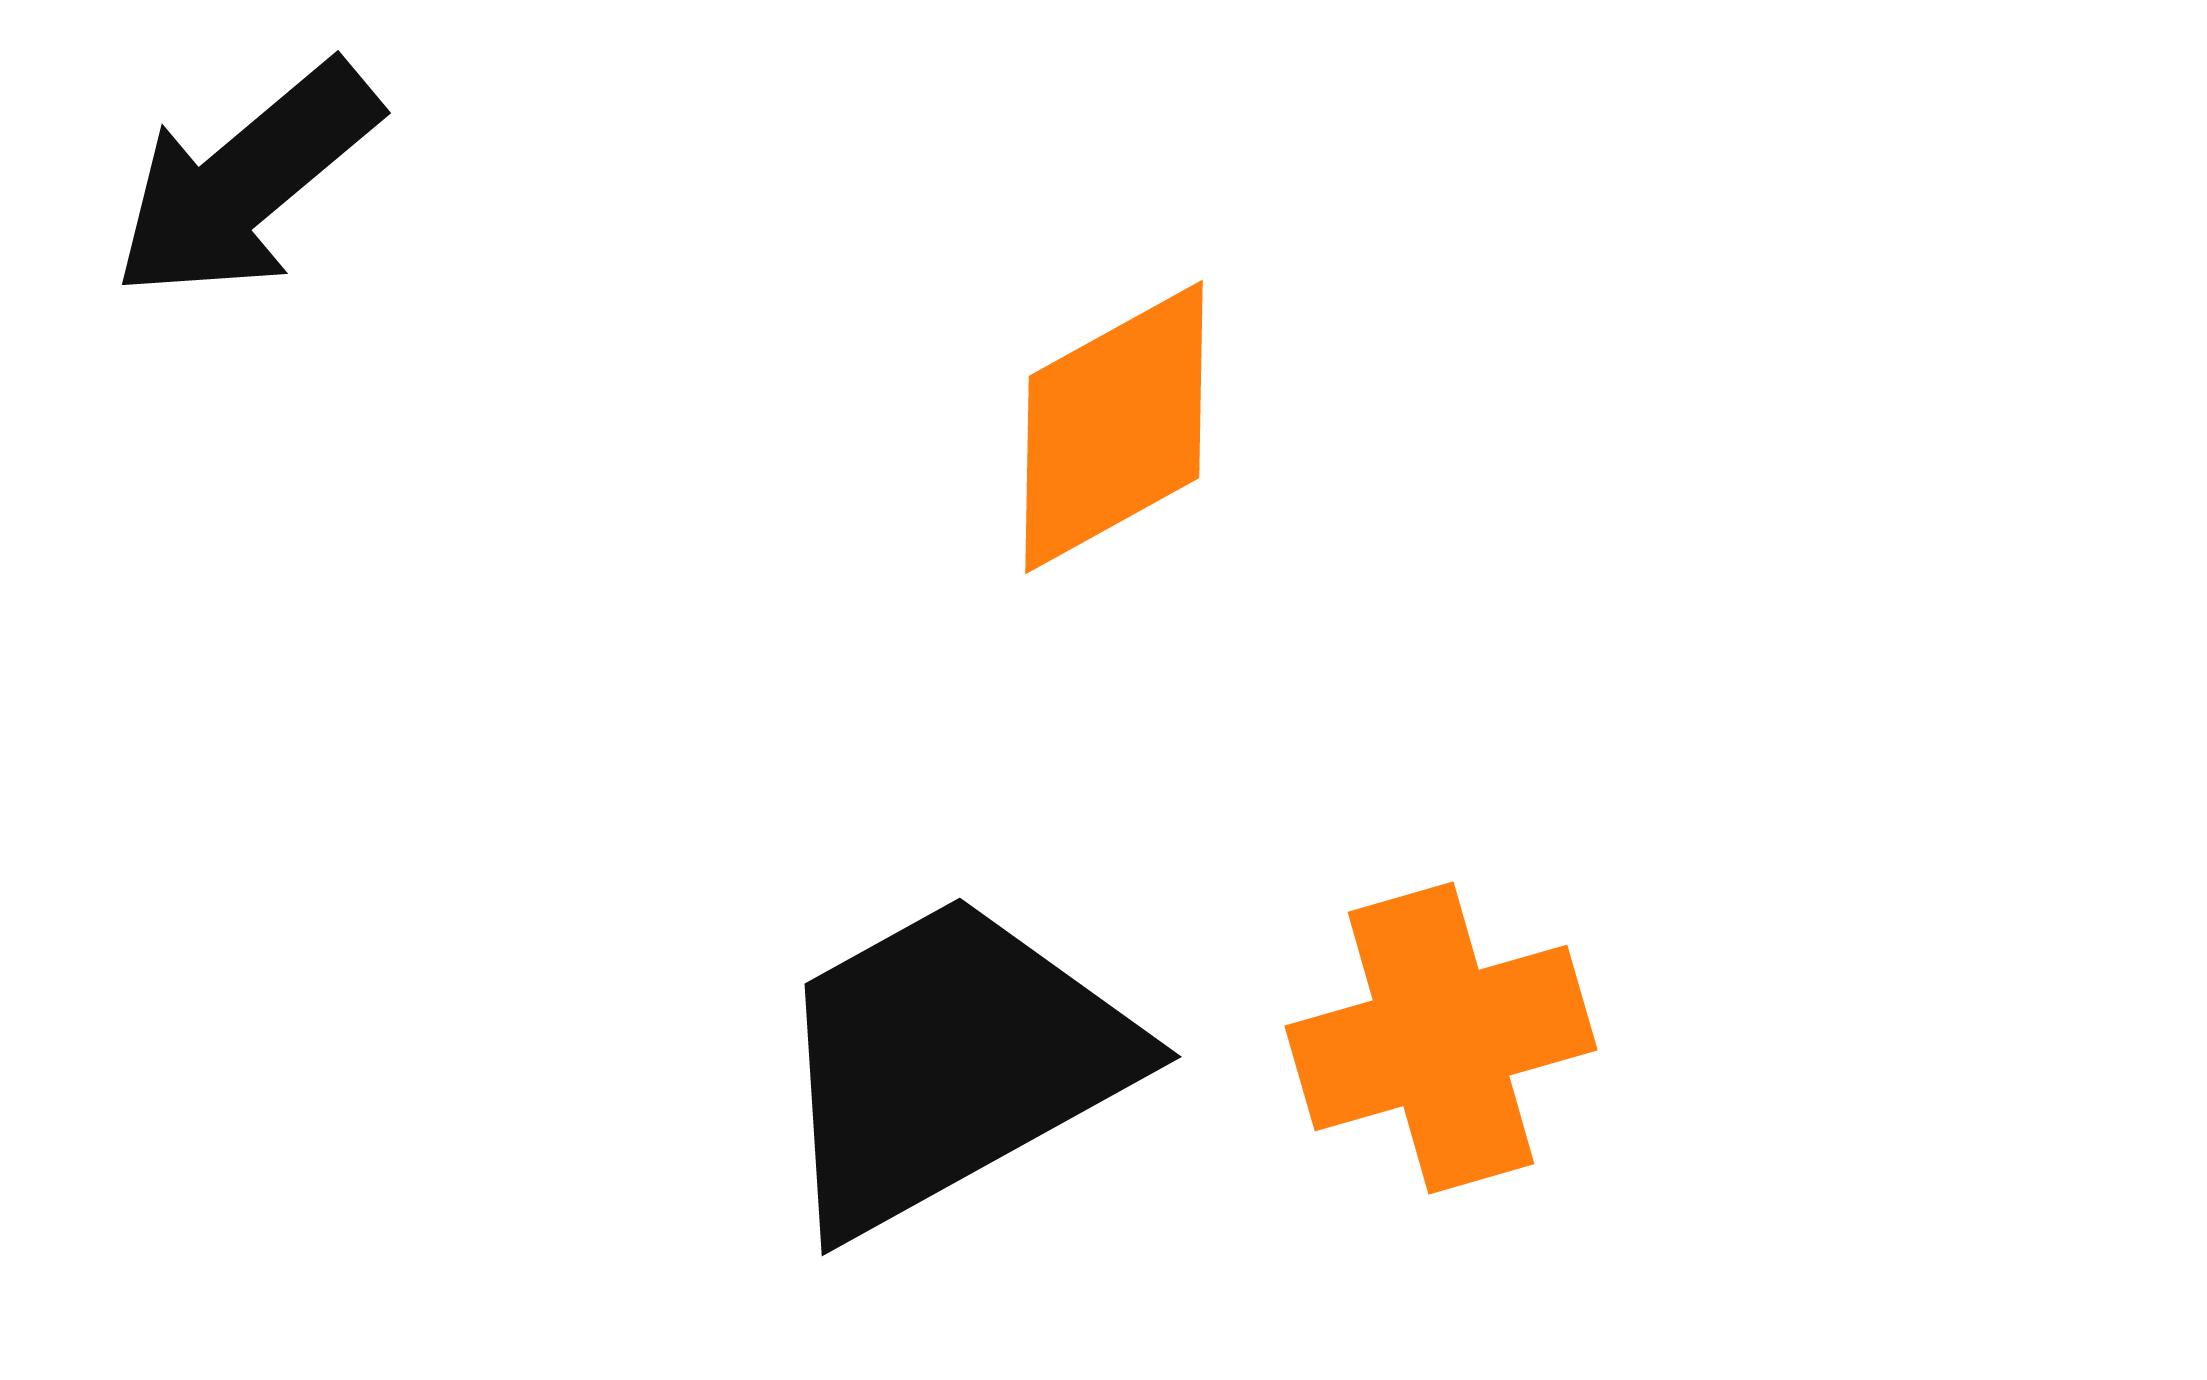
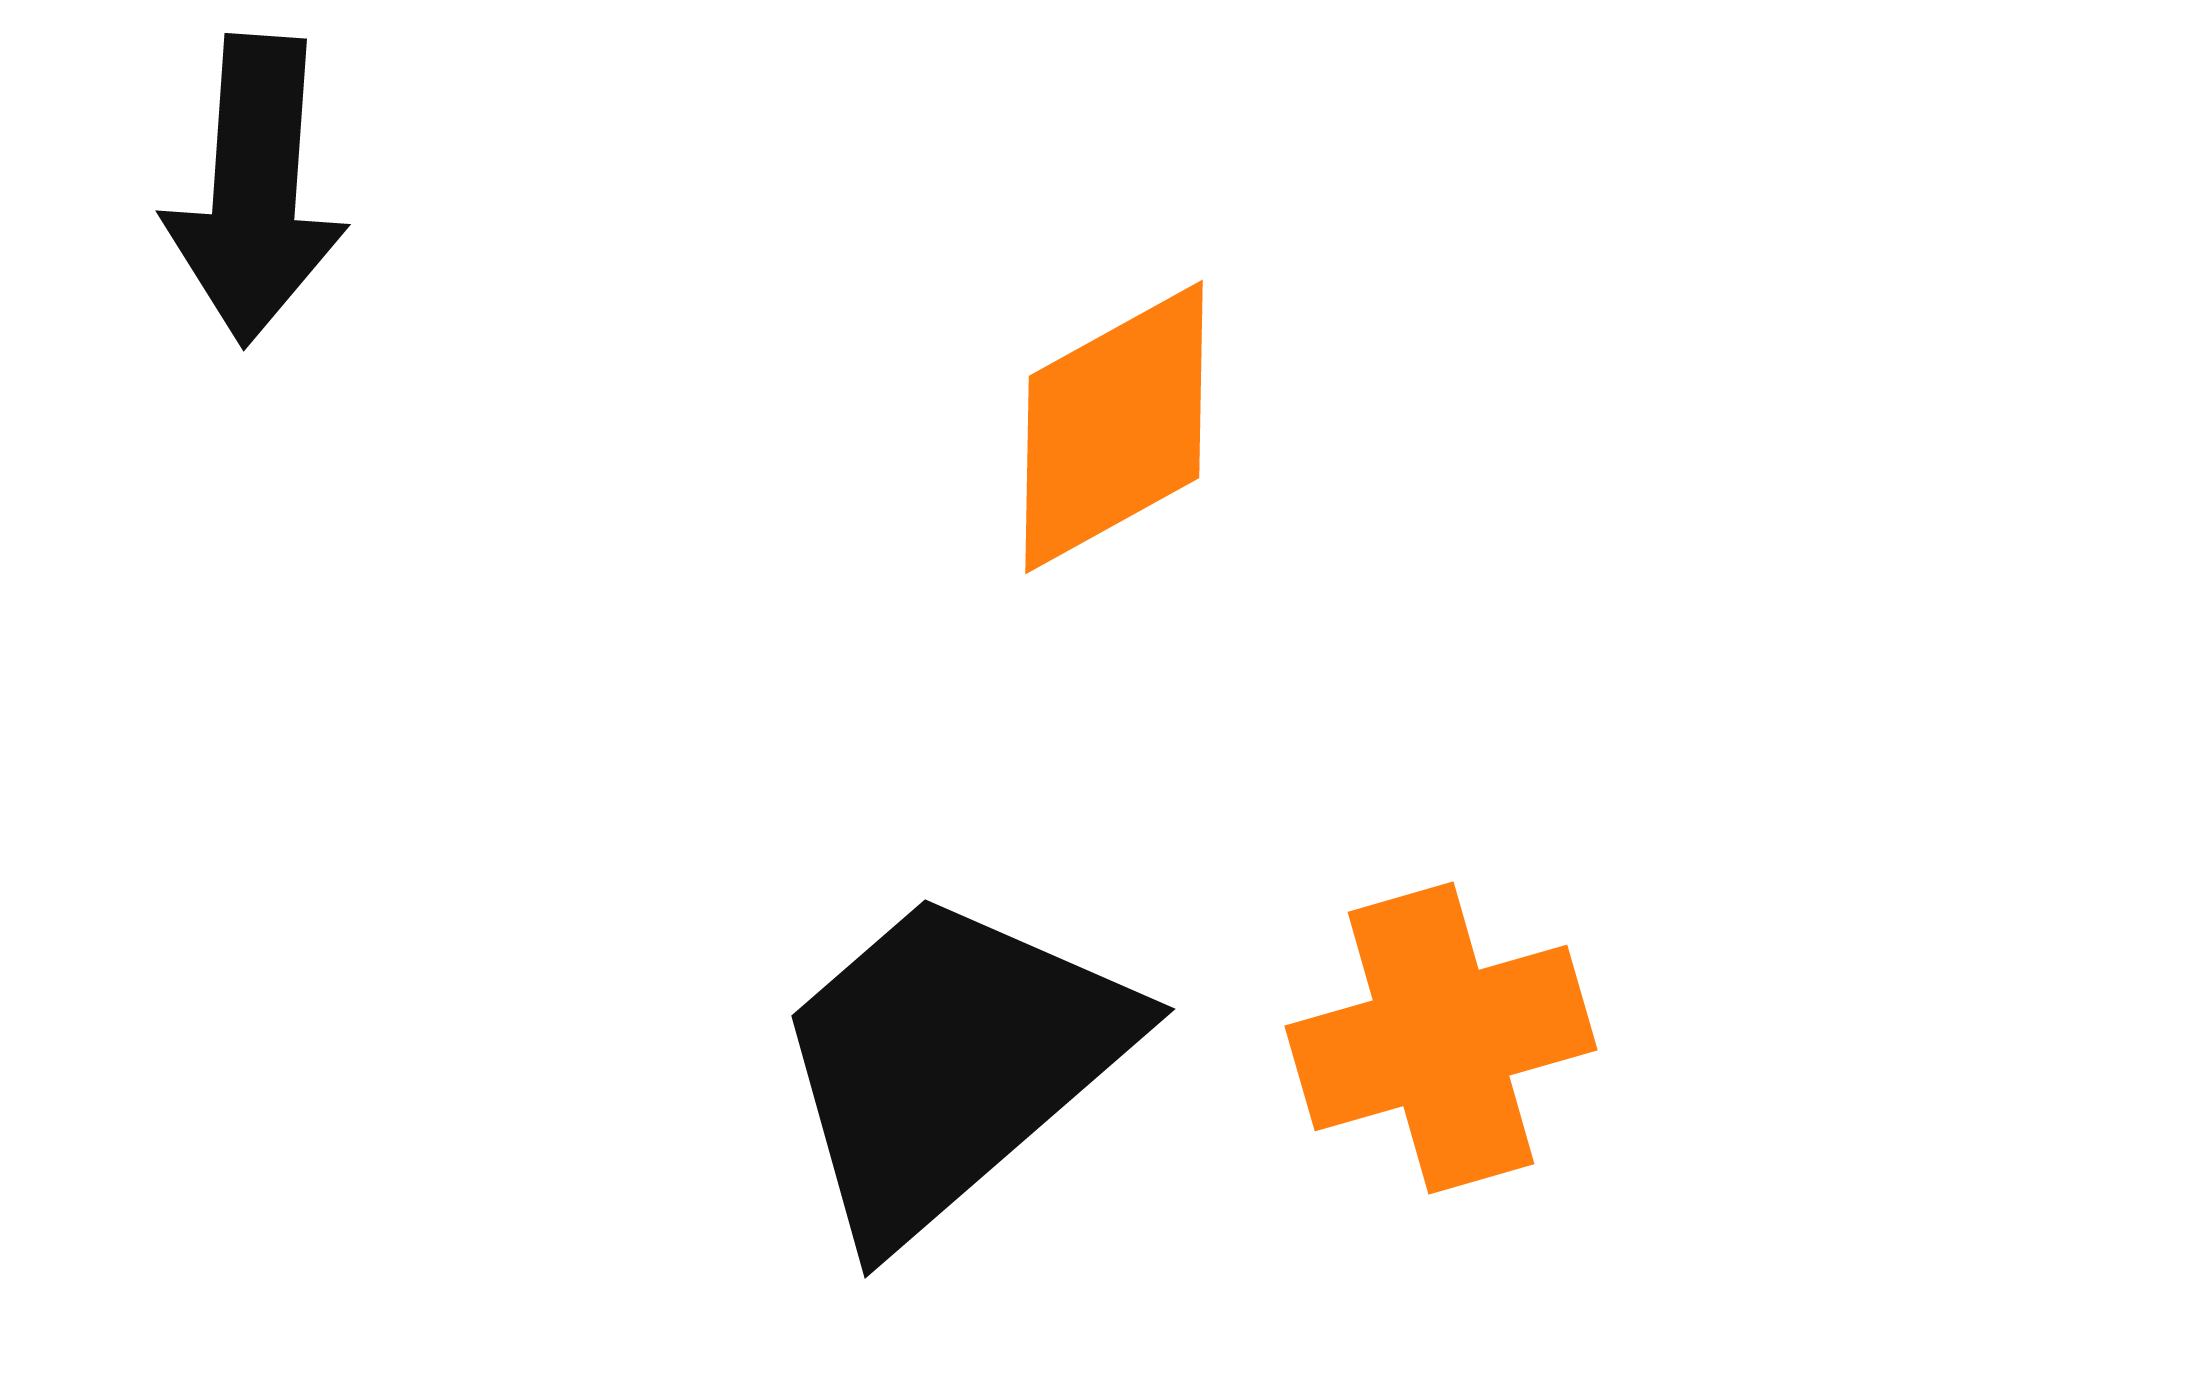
black arrow: moved 9 px right, 9 px down; rotated 46 degrees counterclockwise
black trapezoid: rotated 12 degrees counterclockwise
